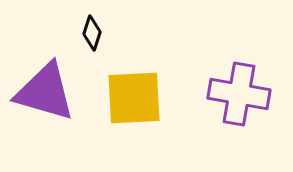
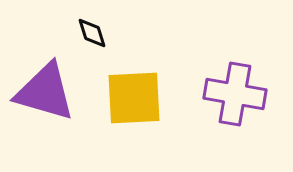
black diamond: rotated 36 degrees counterclockwise
purple cross: moved 4 px left
